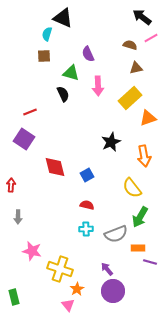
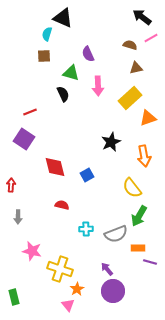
red semicircle: moved 25 px left
green arrow: moved 1 px left, 1 px up
